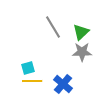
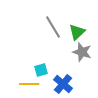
green triangle: moved 4 px left
gray star: rotated 18 degrees clockwise
cyan square: moved 13 px right, 2 px down
yellow line: moved 3 px left, 3 px down
